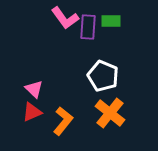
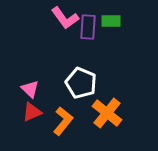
white pentagon: moved 22 px left, 7 px down
pink triangle: moved 4 px left
orange cross: moved 3 px left
